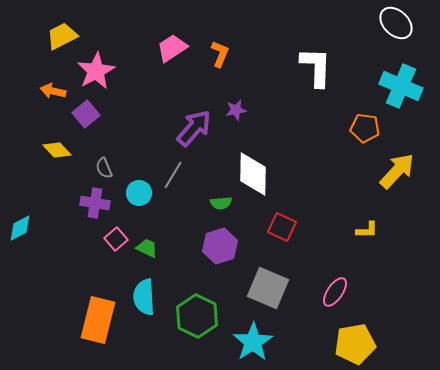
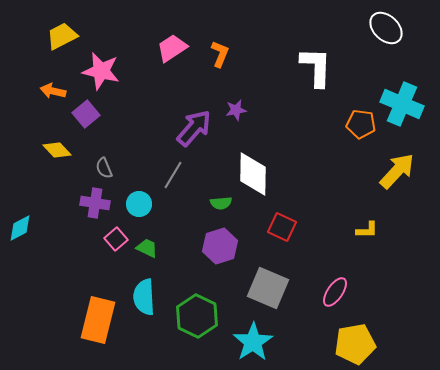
white ellipse: moved 10 px left, 5 px down
pink star: moved 5 px right; rotated 30 degrees counterclockwise
cyan cross: moved 1 px right, 18 px down
orange pentagon: moved 4 px left, 4 px up
cyan circle: moved 11 px down
